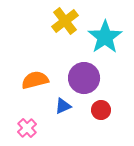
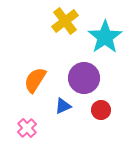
orange semicircle: rotated 44 degrees counterclockwise
